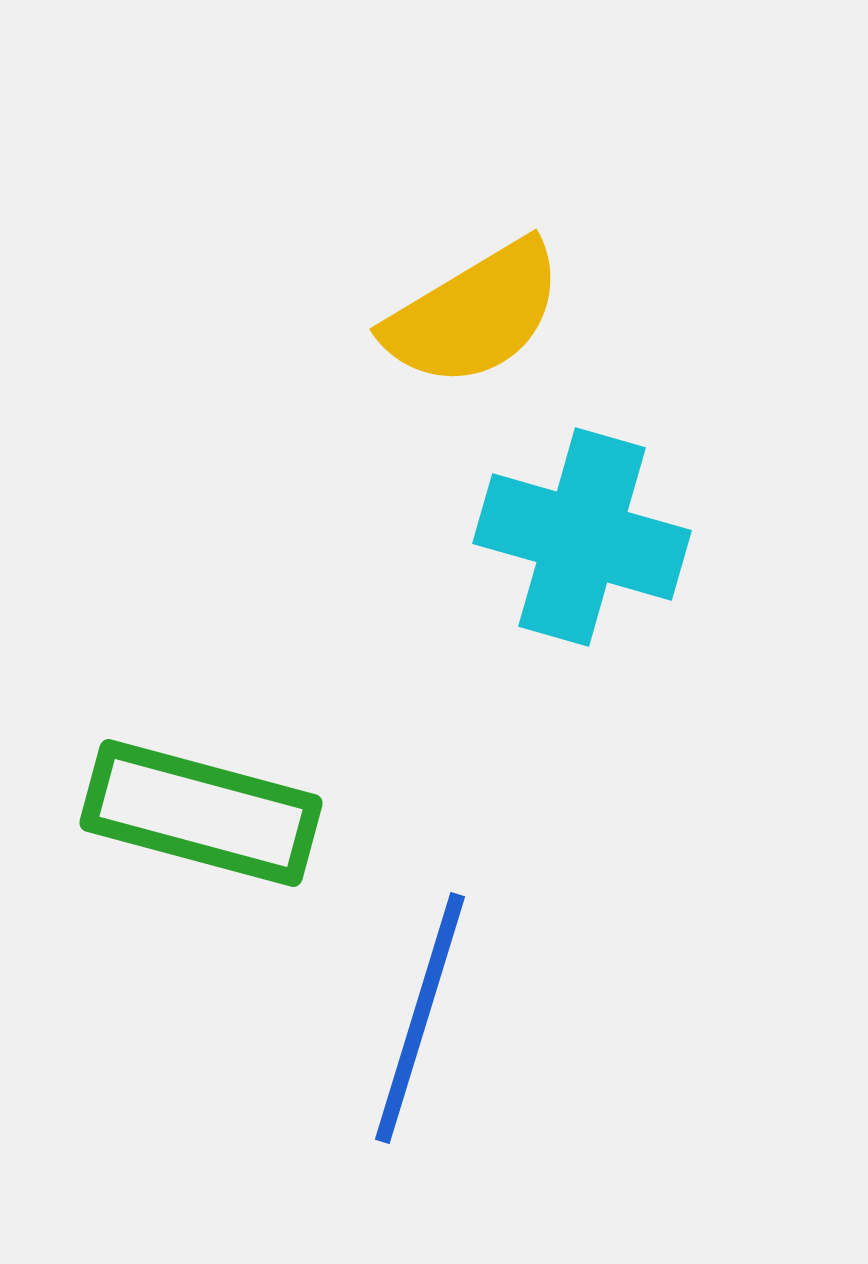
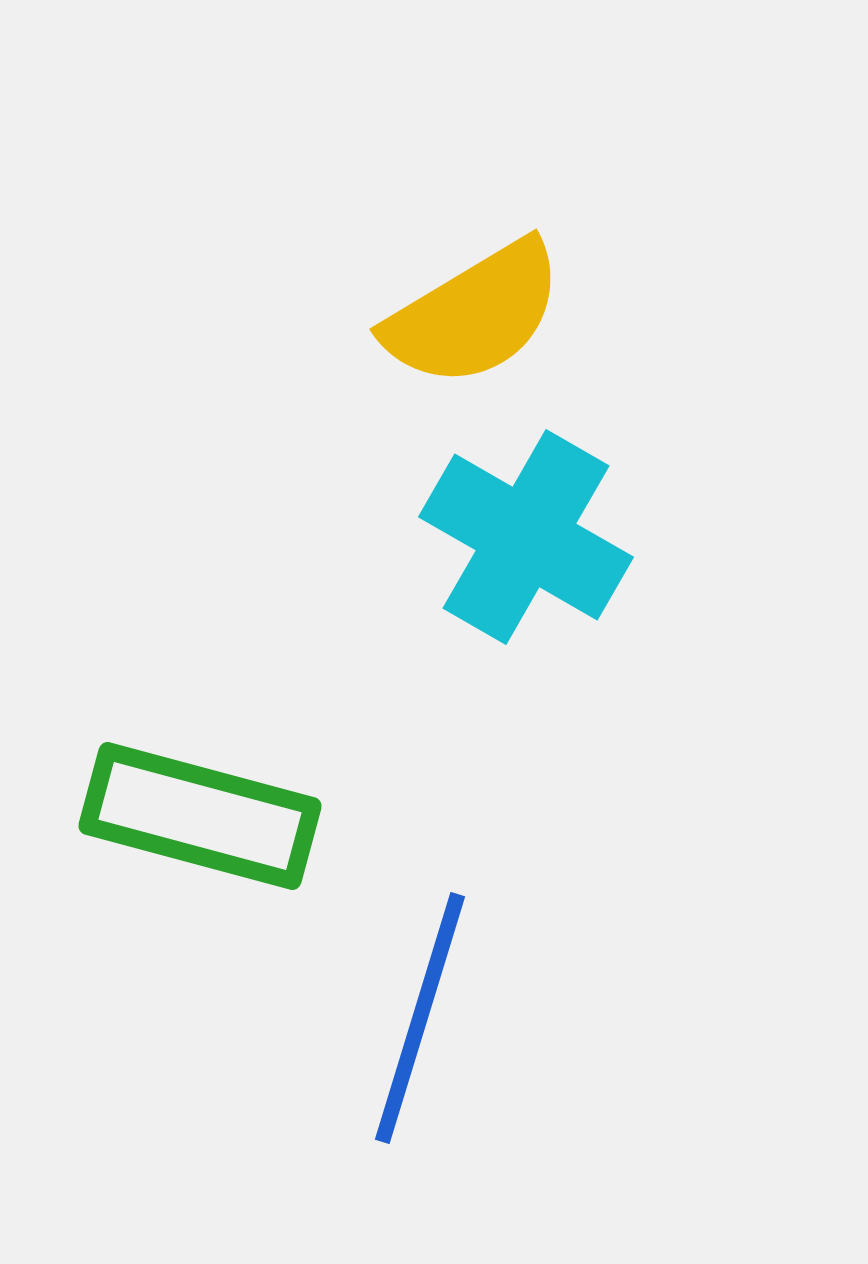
cyan cross: moved 56 px left; rotated 14 degrees clockwise
green rectangle: moved 1 px left, 3 px down
